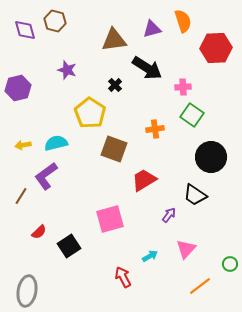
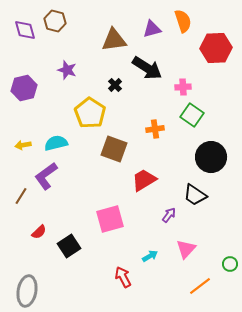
purple hexagon: moved 6 px right
